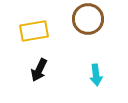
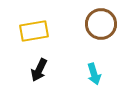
brown circle: moved 13 px right, 5 px down
cyan arrow: moved 2 px left, 1 px up; rotated 10 degrees counterclockwise
